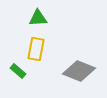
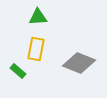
green triangle: moved 1 px up
gray diamond: moved 8 px up
